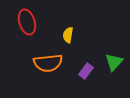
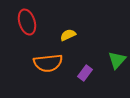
yellow semicircle: rotated 56 degrees clockwise
green triangle: moved 3 px right, 2 px up
purple rectangle: moved 1 px left, 2 px down
